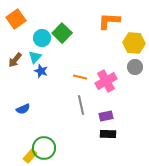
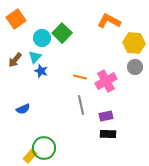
orange L-shape: rotated 25 degrees clockwise
